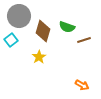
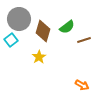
gray circle: moved 3 px down
green semicircle: rotated 56 degrees counterclockwise
